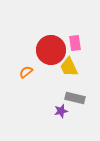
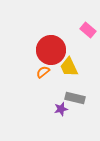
pink rectangle: moved 13 px right, 13 px up; rotated 42 degrees counterclockwise
orange semicircle: moved 17 px right
purple star: moved 2 px up
